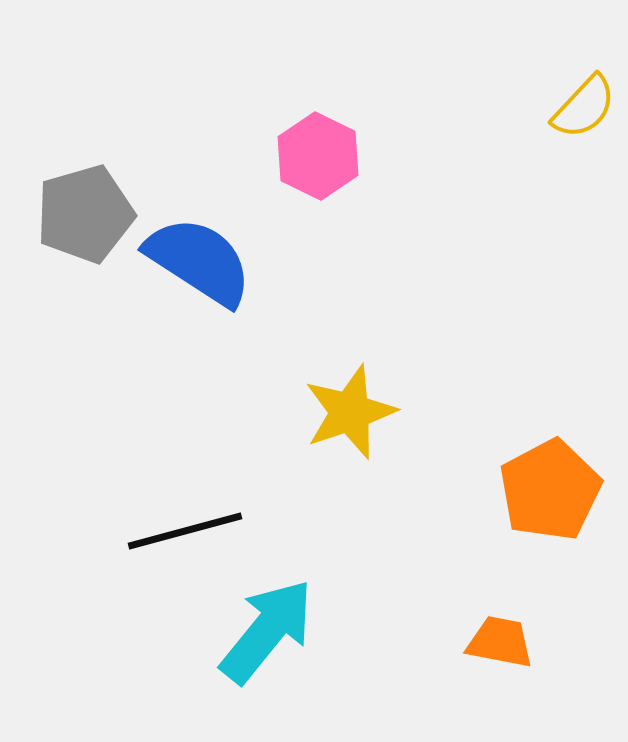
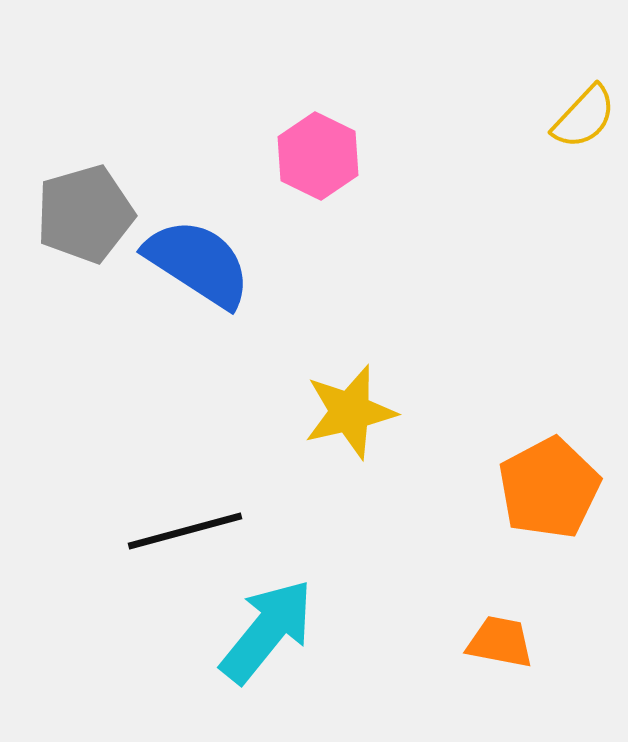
yellow semicircle: moved 10 px down
blue semicircle: moved 1 px left, 2 px down
yellow star: rotated 6 degrees clockwise
orange pentagon: moved 1 px left, 2 px up
